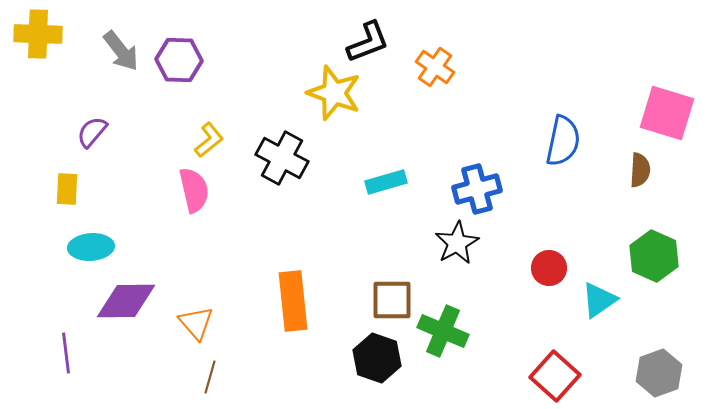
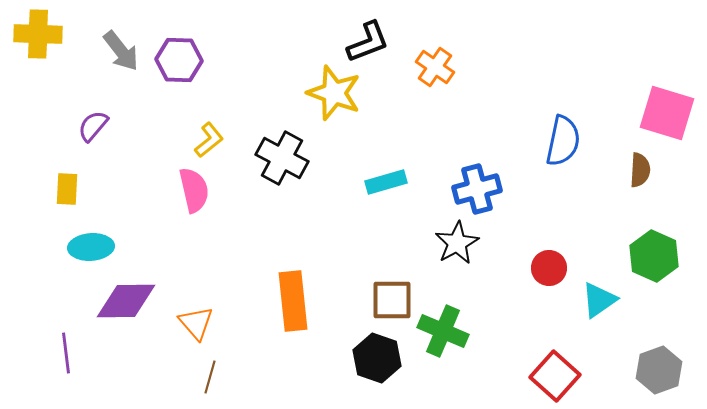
purple semicircle: moved 1 px right, 6 px up
gray hexagon: moved 3 px up
